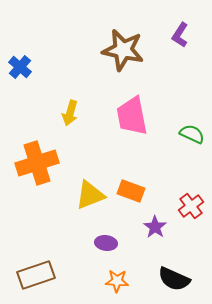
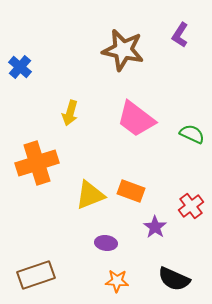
pink trapezoid: moved 4 px right, 3 px down; rotated 42 degrees counterclockwise
